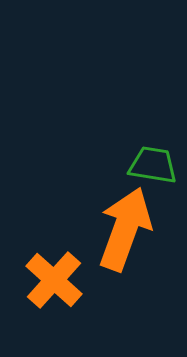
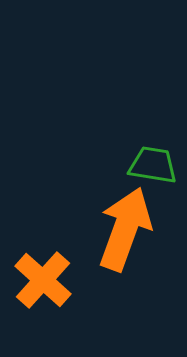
orange cross: moved 11 px left
